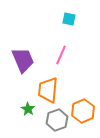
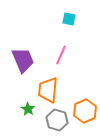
orange hexagon: moved 2 px right
gray hexagon: rotated 25 degrees counterclockwise
